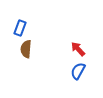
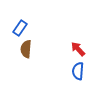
blue rectangle: rotated 14 degrees clockwise
blue semicircle: rotated 24 degrees counterclockwise
